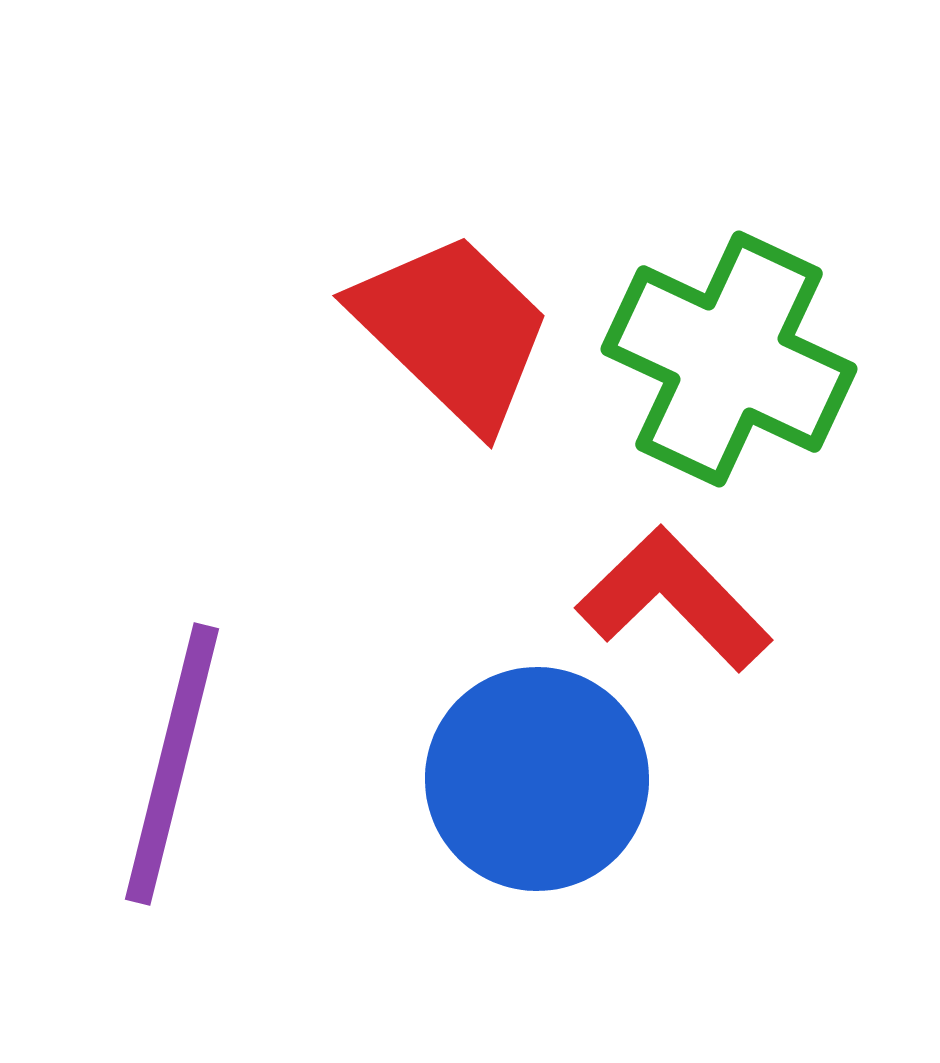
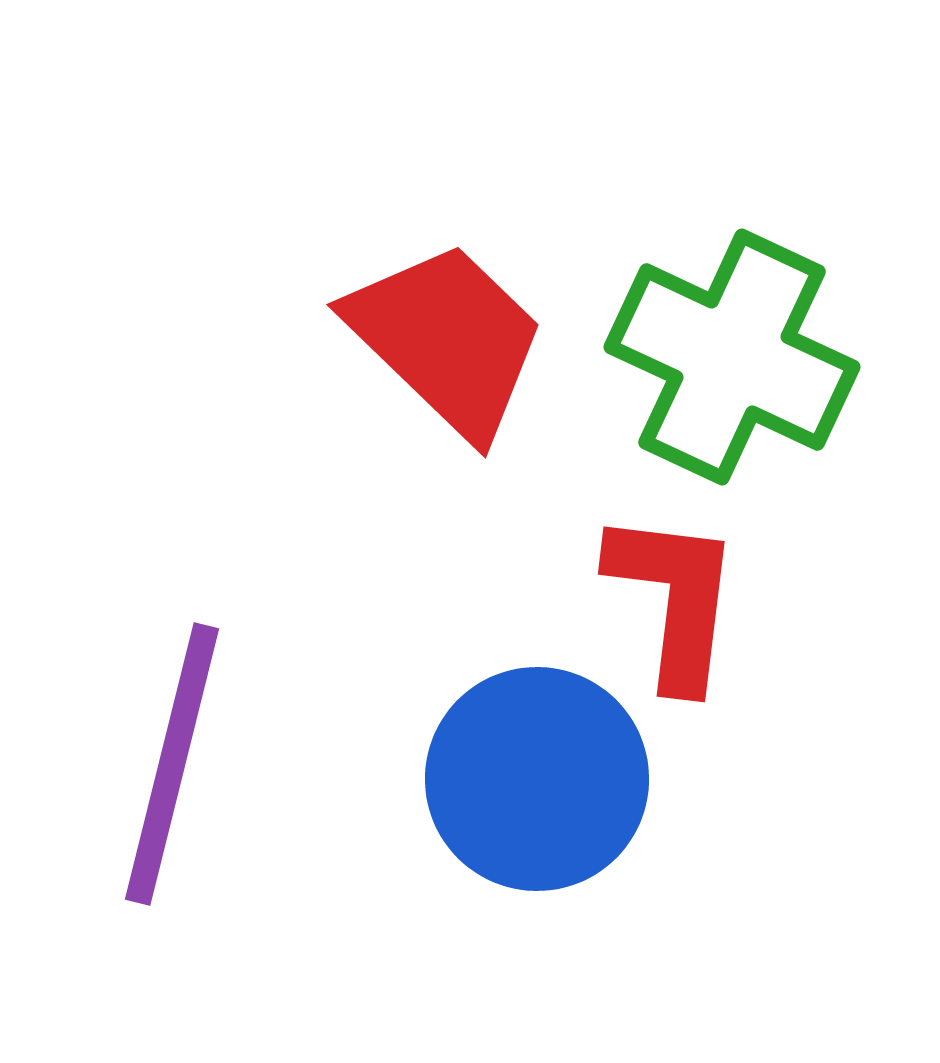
red trapezoid: moved 6 px left, 9 px down
green cross: moved 3 px right, 2 px up
red L-shape: rotated 51 degrees clockwise
